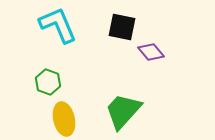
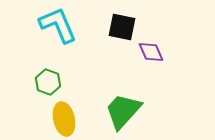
purple diamond: rotated 16 degrees clockwise
